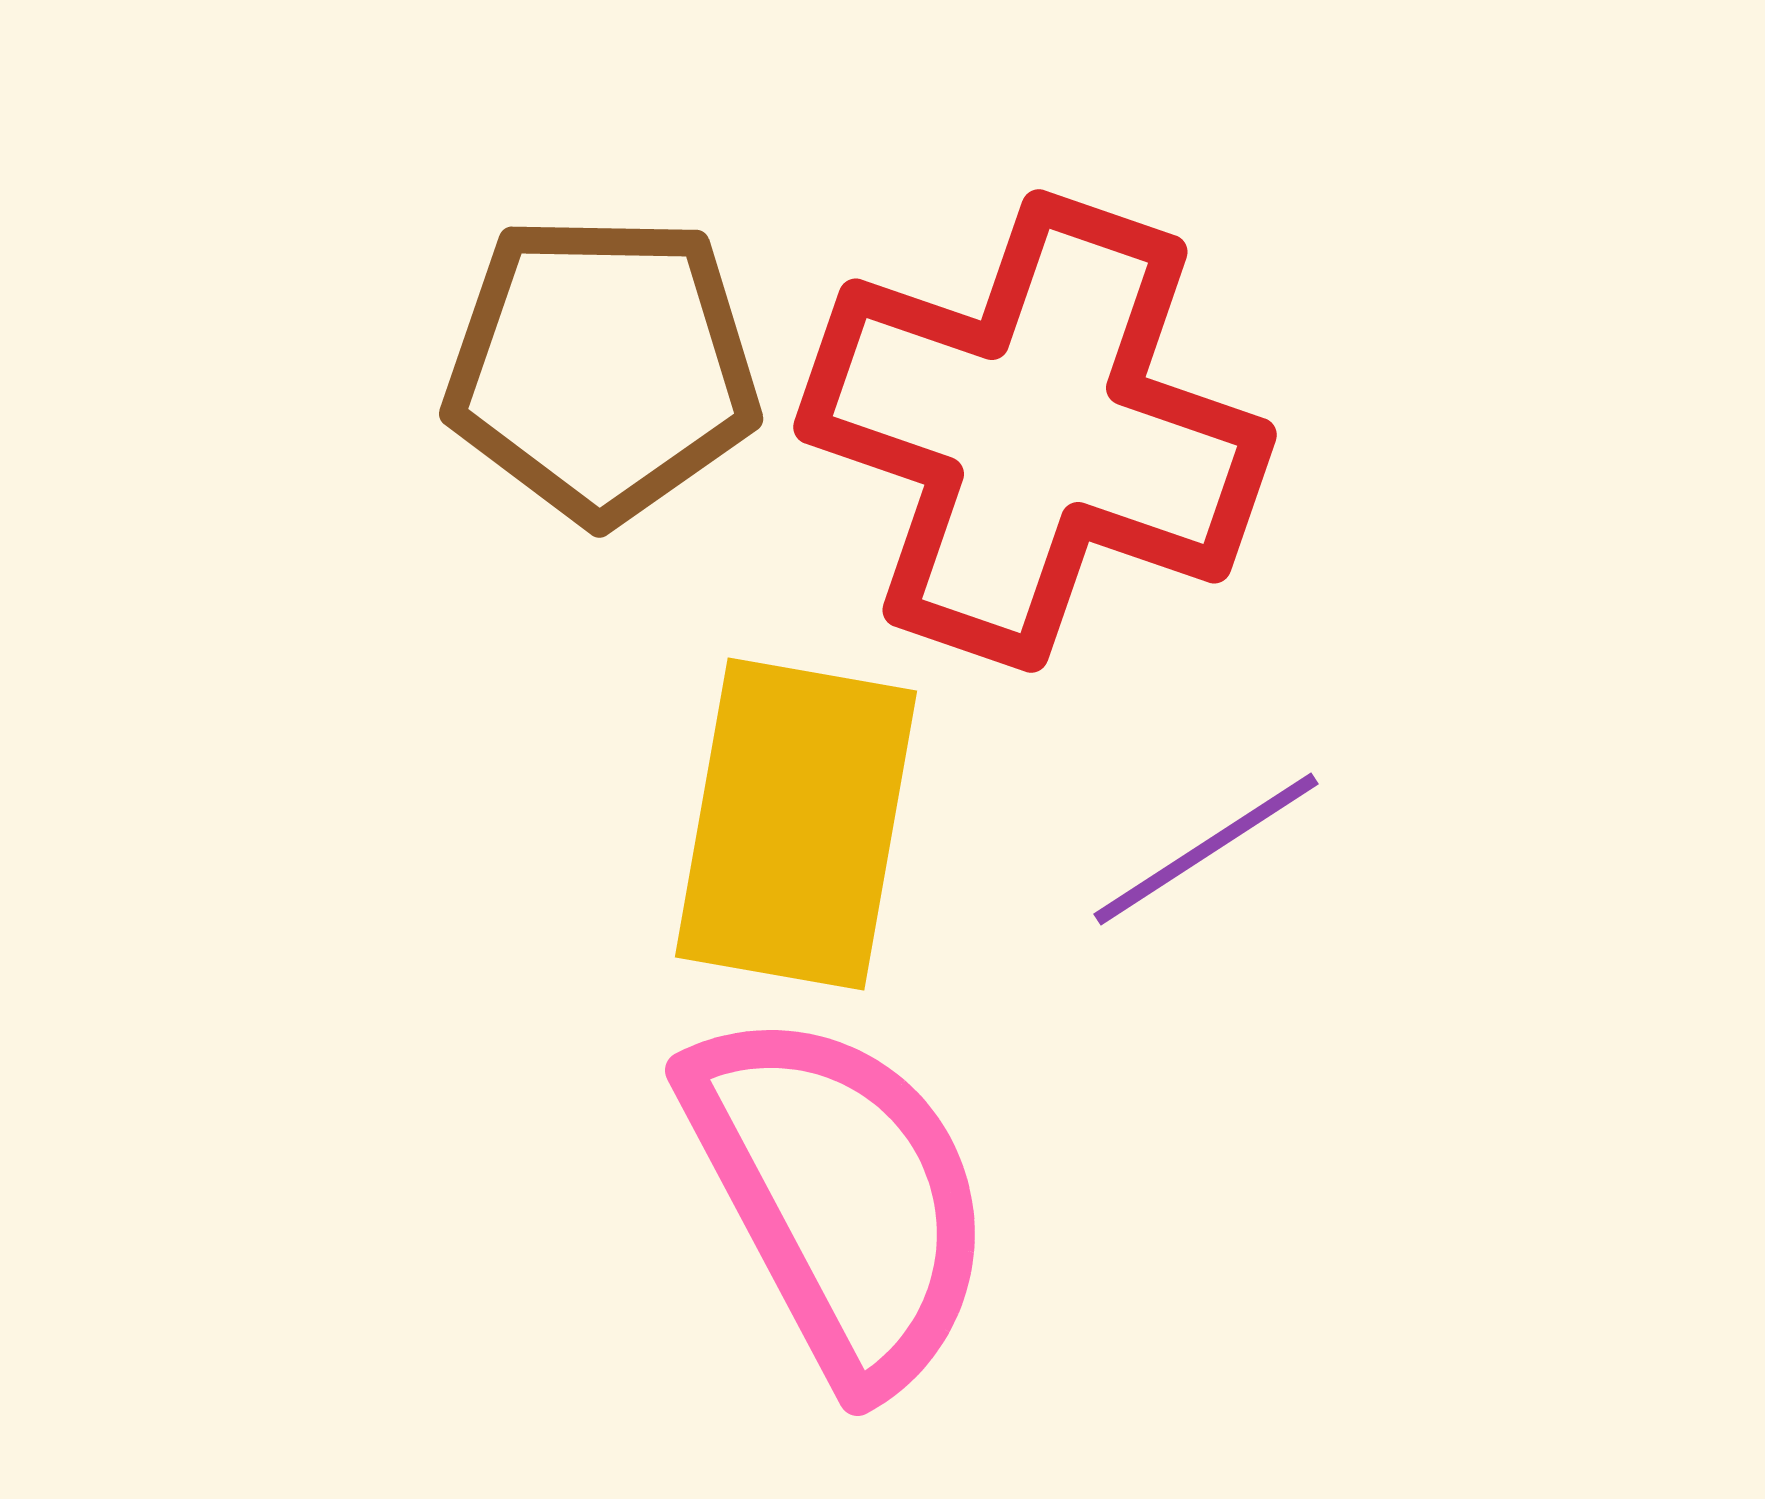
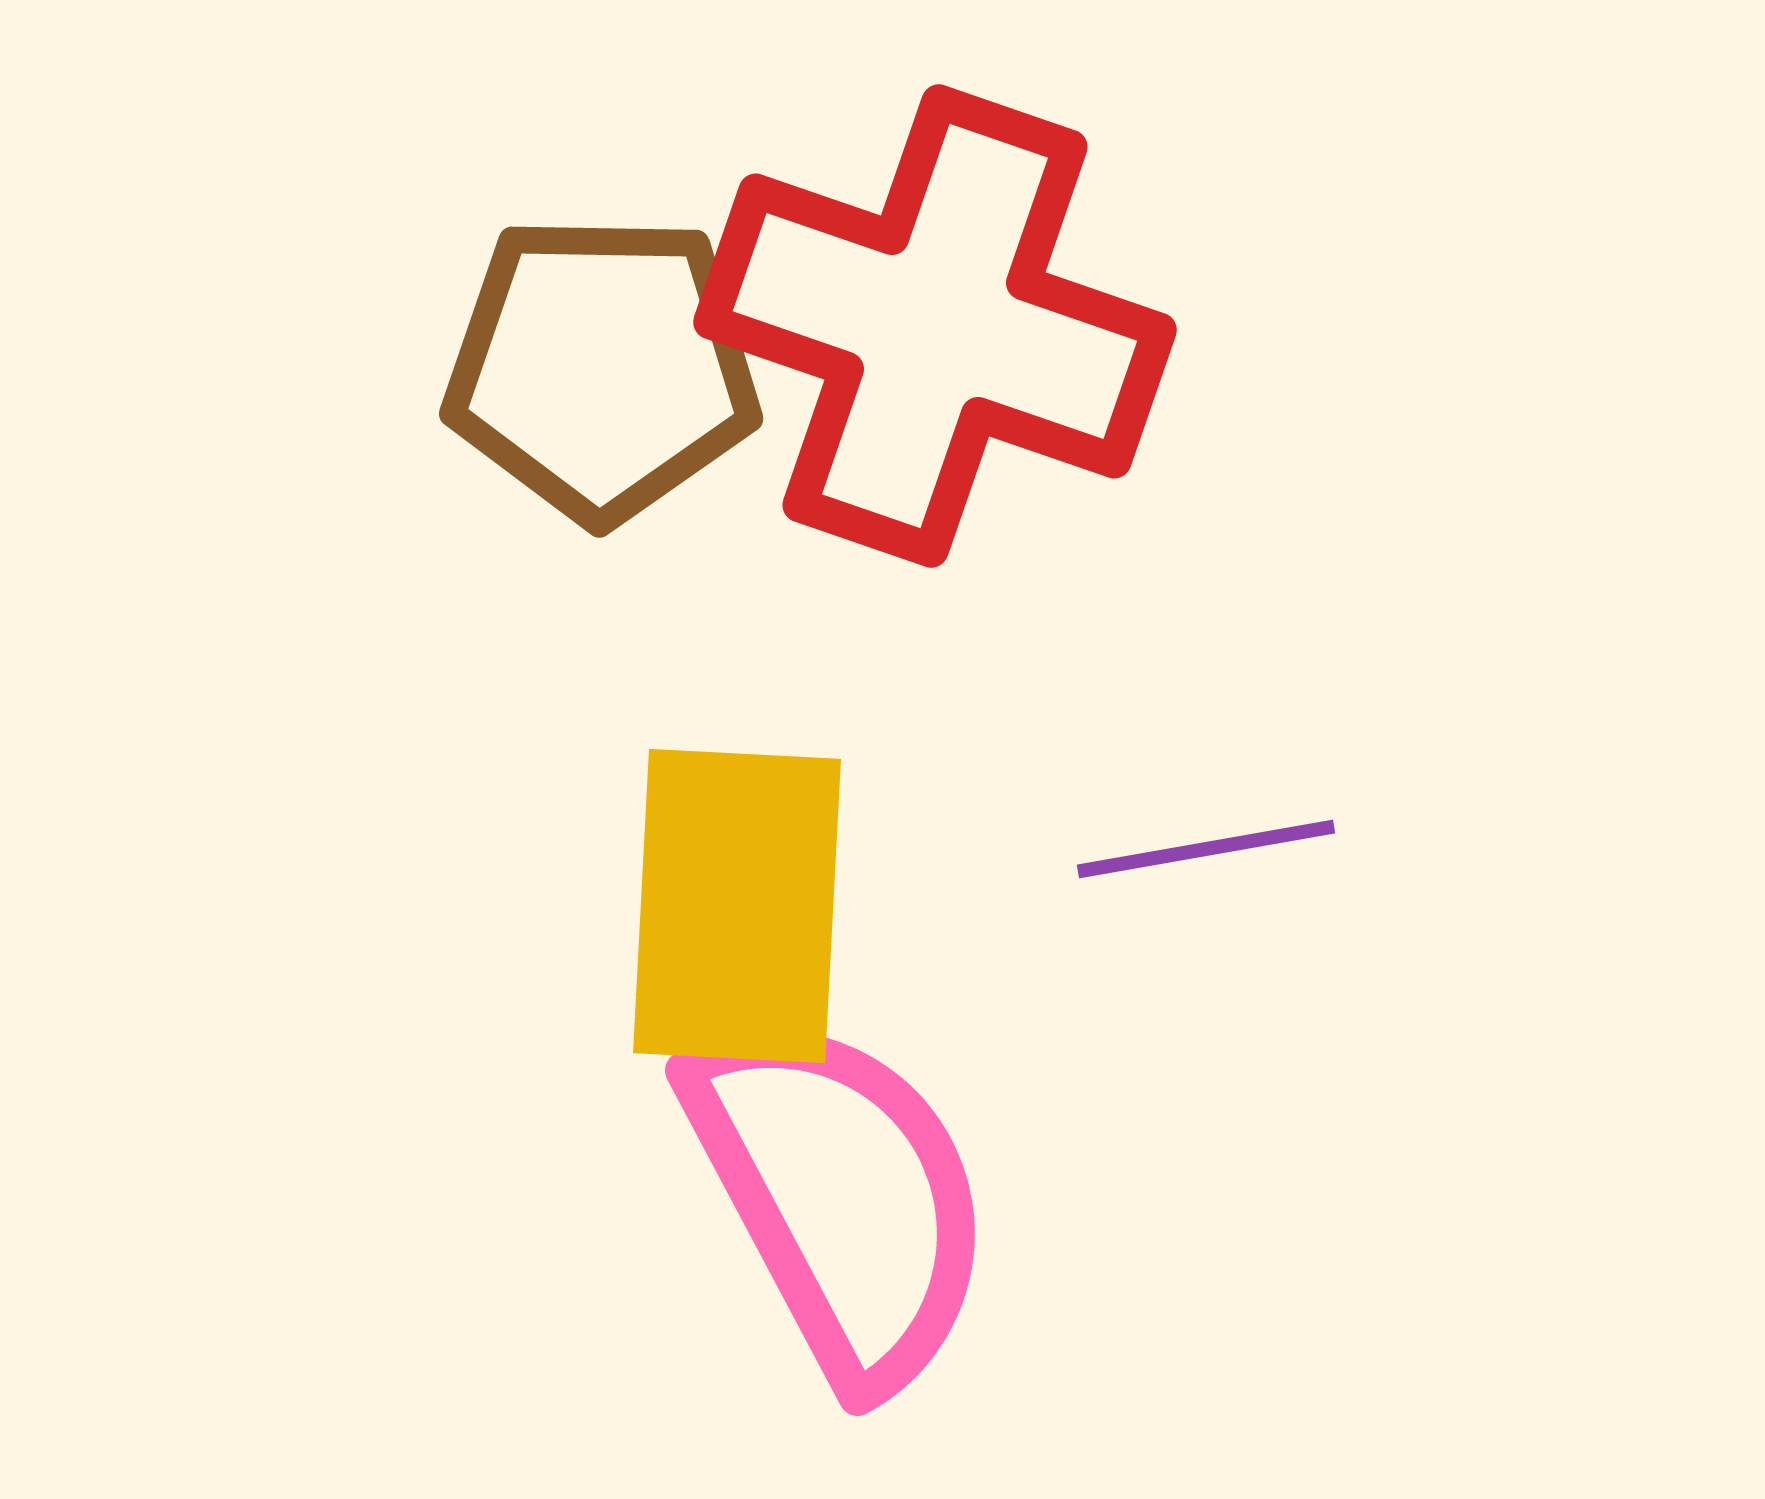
red cross: moved 100 px left, 105 px up
yellow rectangle: moved 59 px left, 82 px down; rotated 7 degrees counterclockwise
purple line: rotated 23 degrees clockwise
